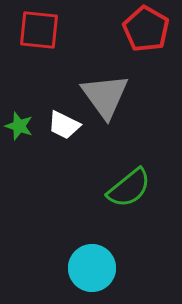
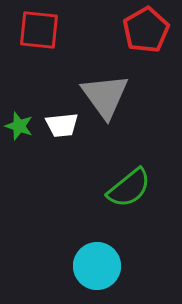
red pentagon: moved 1 px down; rotated 12 degrees clockwise
white trapezoid: moved 2 px left; rotated 32 degrees counterclockwise
cyan circle: moved 5 px right, 2 px up
